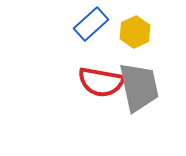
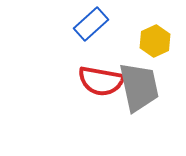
yellow hexagon: moved 20 px right, 9 px down
red semicircle: moved 1 px up
